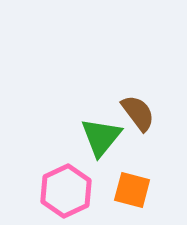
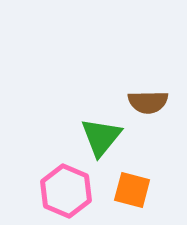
brown semicircle: moved 10 px right, 11 px up; rotated 126 degrees clockwise
pink hexagon: rotated 12 degrees counterclockwise
